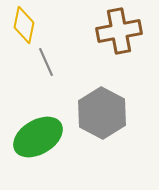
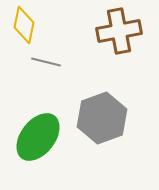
gray line: rotated 52 degrees counterclockwise
gray hexagon: moved 5 px down; rotated 12 degrees clockwise
green ellipse: rotated 21 degrees counterclockwise
